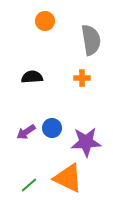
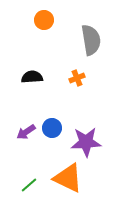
orange circle: moved 1 px left, 1 px up
orange cross: moved 5 px left; rotated 21 degrees counterclockwise
